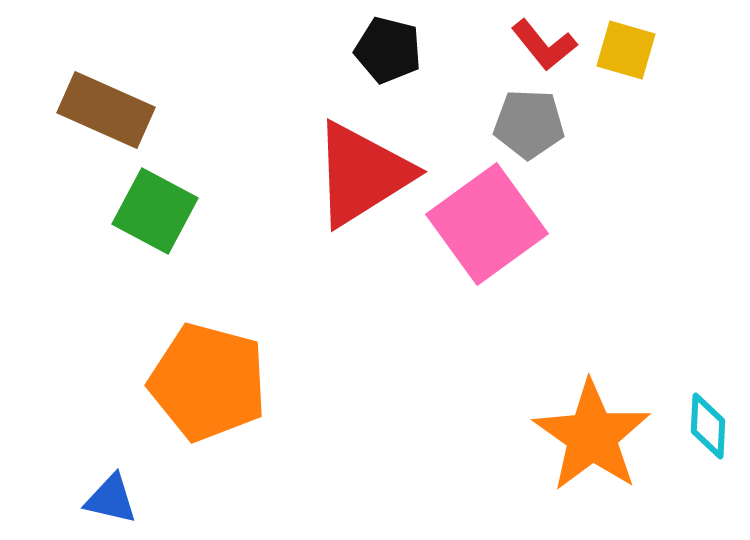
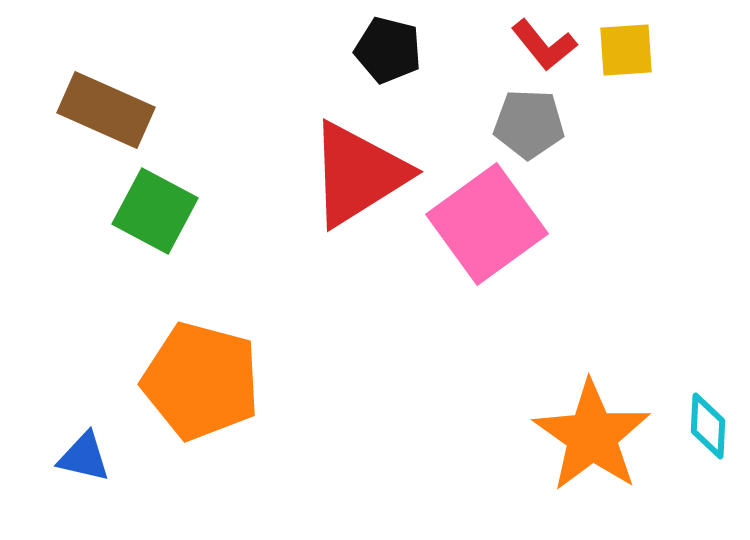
yellow square: rotated 20 degrees counterclockwise
red triangle: moved 4 px left
orange pentagon: moved 7 px left, 1 px up
blue triangle: moved 27 px left, 42 px up
